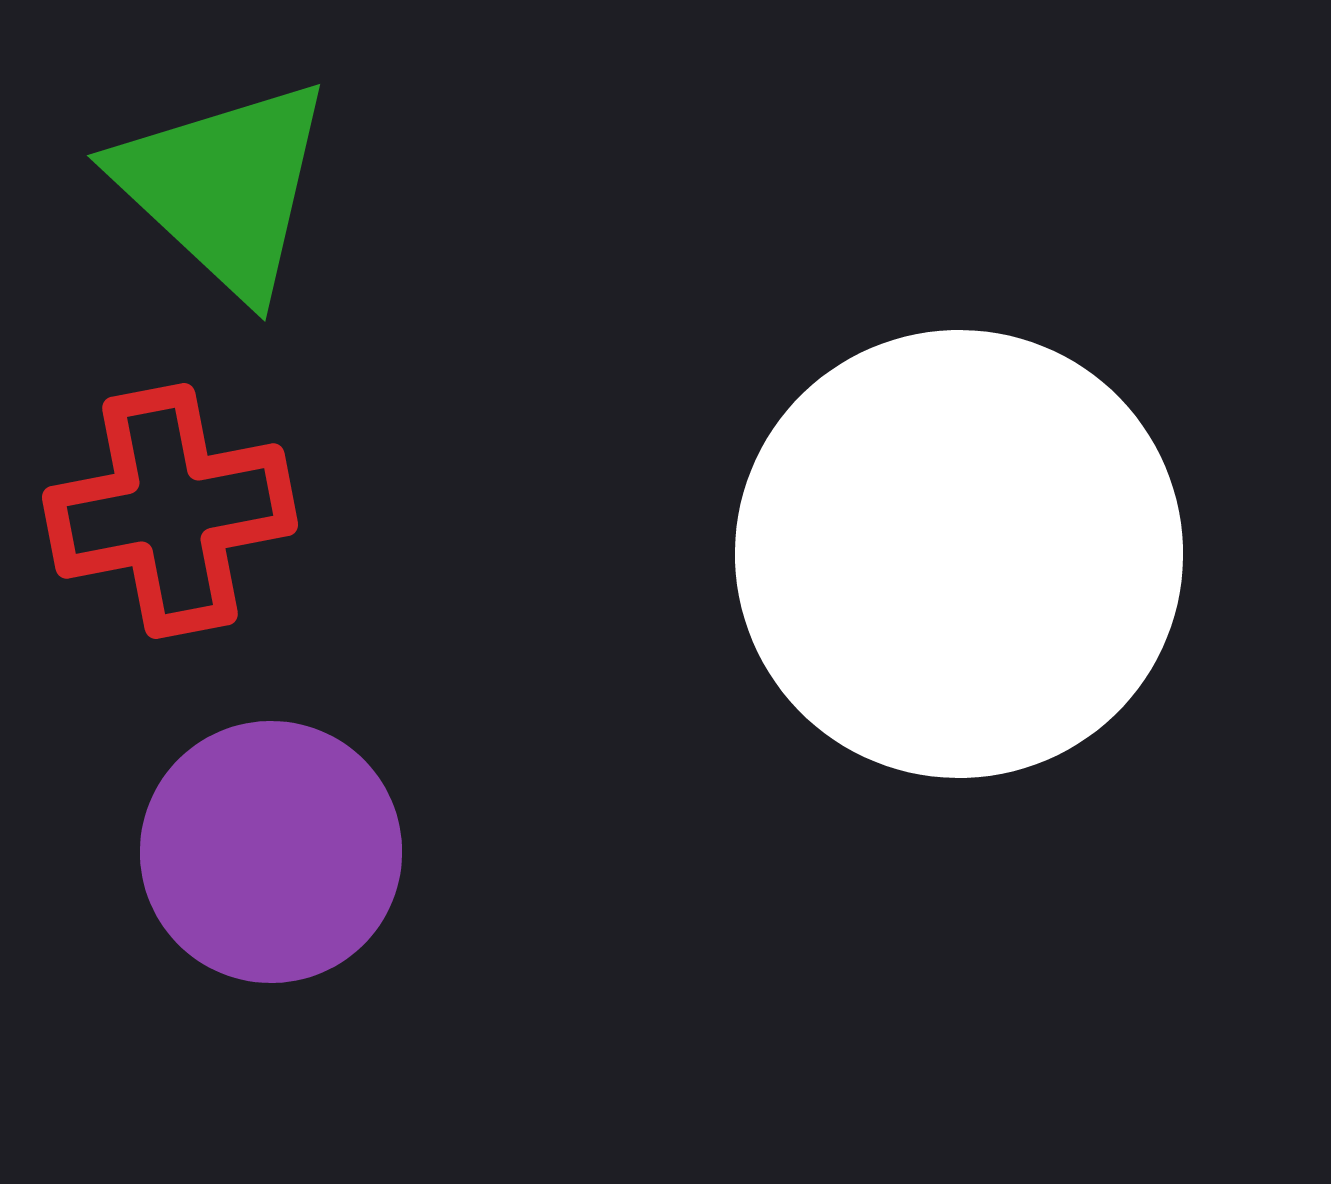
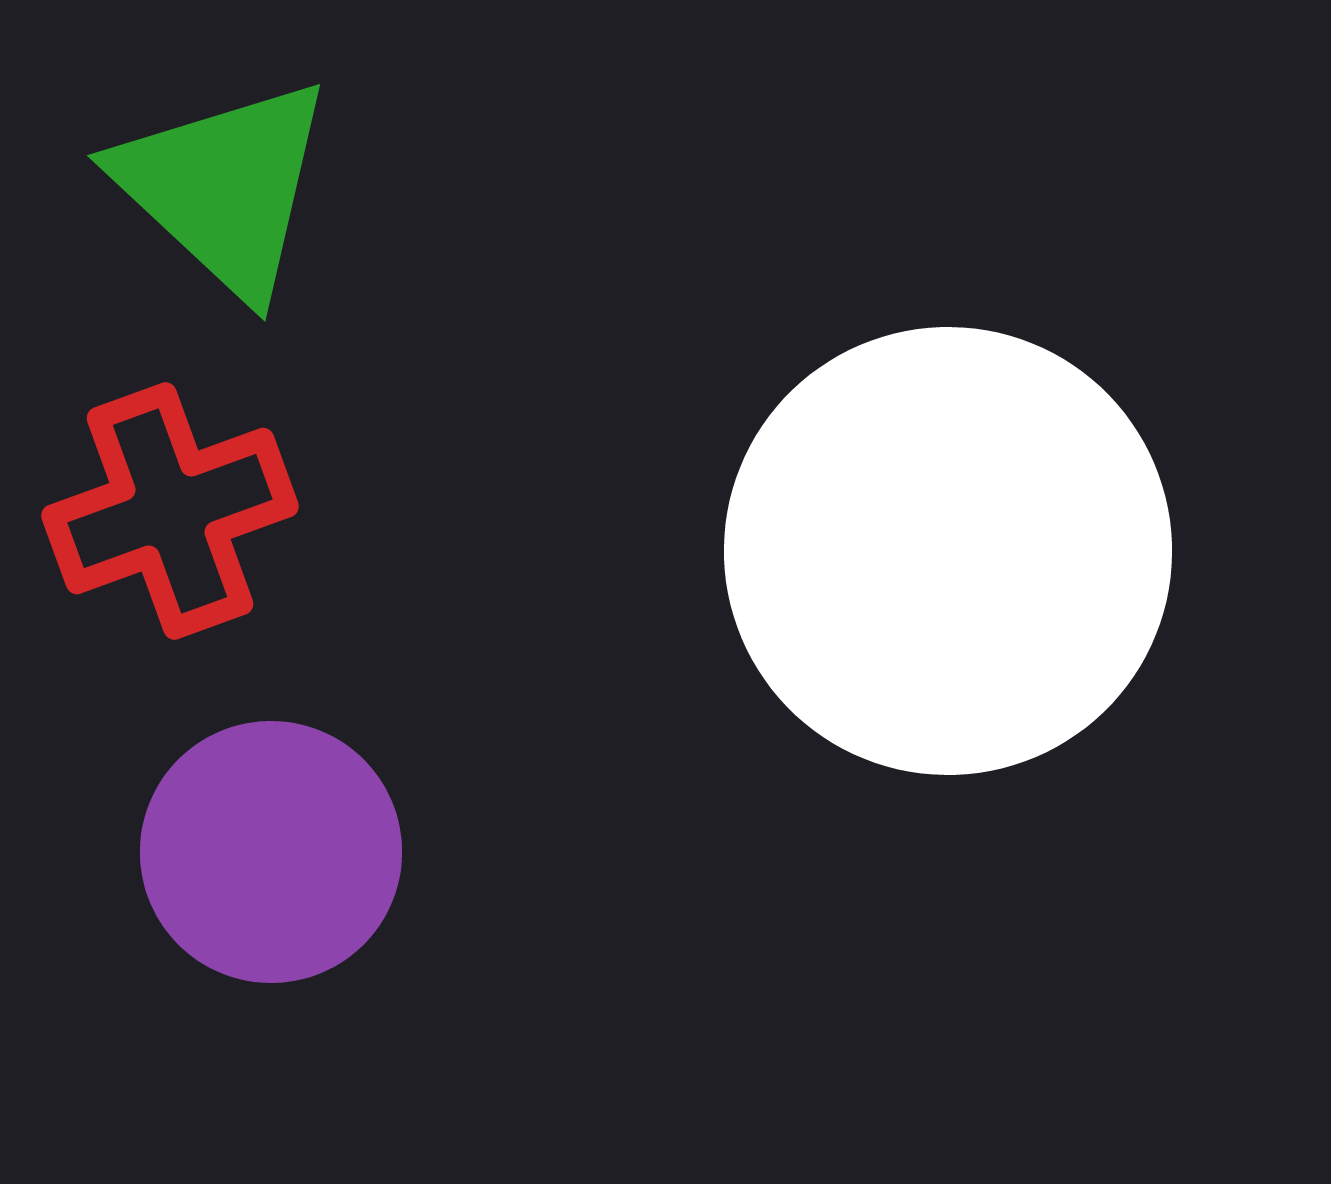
red cross: rotated 9 degrees counterclockwise
white circle: moved 11 px left, 3 px up
